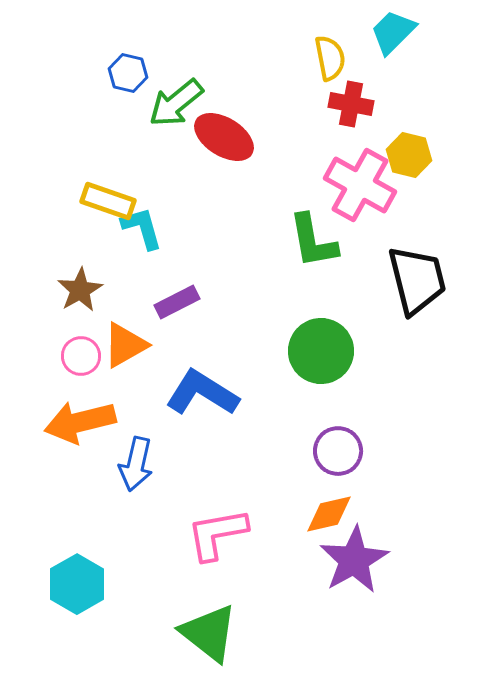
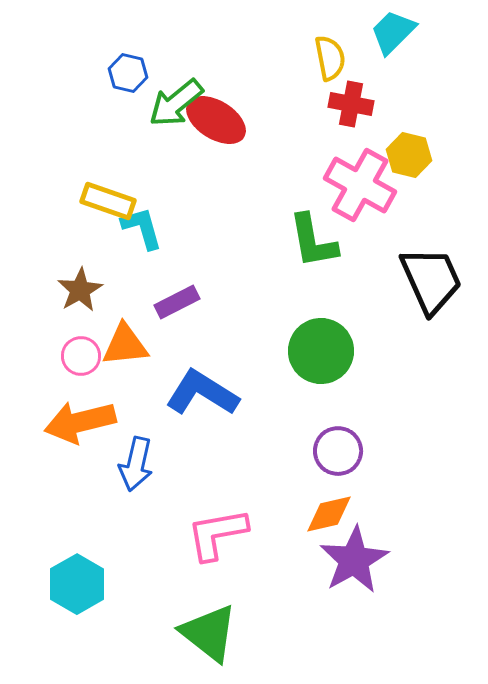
red ellipse: moved 8 px left, 17 px up
black trapezoid: moved 14 px right; rotated 10 degrees counterclockwise
orange triangle: rotated 24 degrees clockwise
